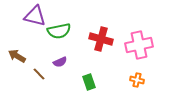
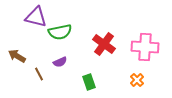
purple triangle: moved 1 px right, 1 px down
green semicircle: moved 1 px right, 1 px down
red cross: moved 3 px right, 5 px down; rotated 20 degrees clockwise
pink cross: moved 6 px right, 2 px down; rotated 16 degrees clockwise
brown line: rotated 16 degrees clockwise
orange cross: rotated 32 degrees clockwise
